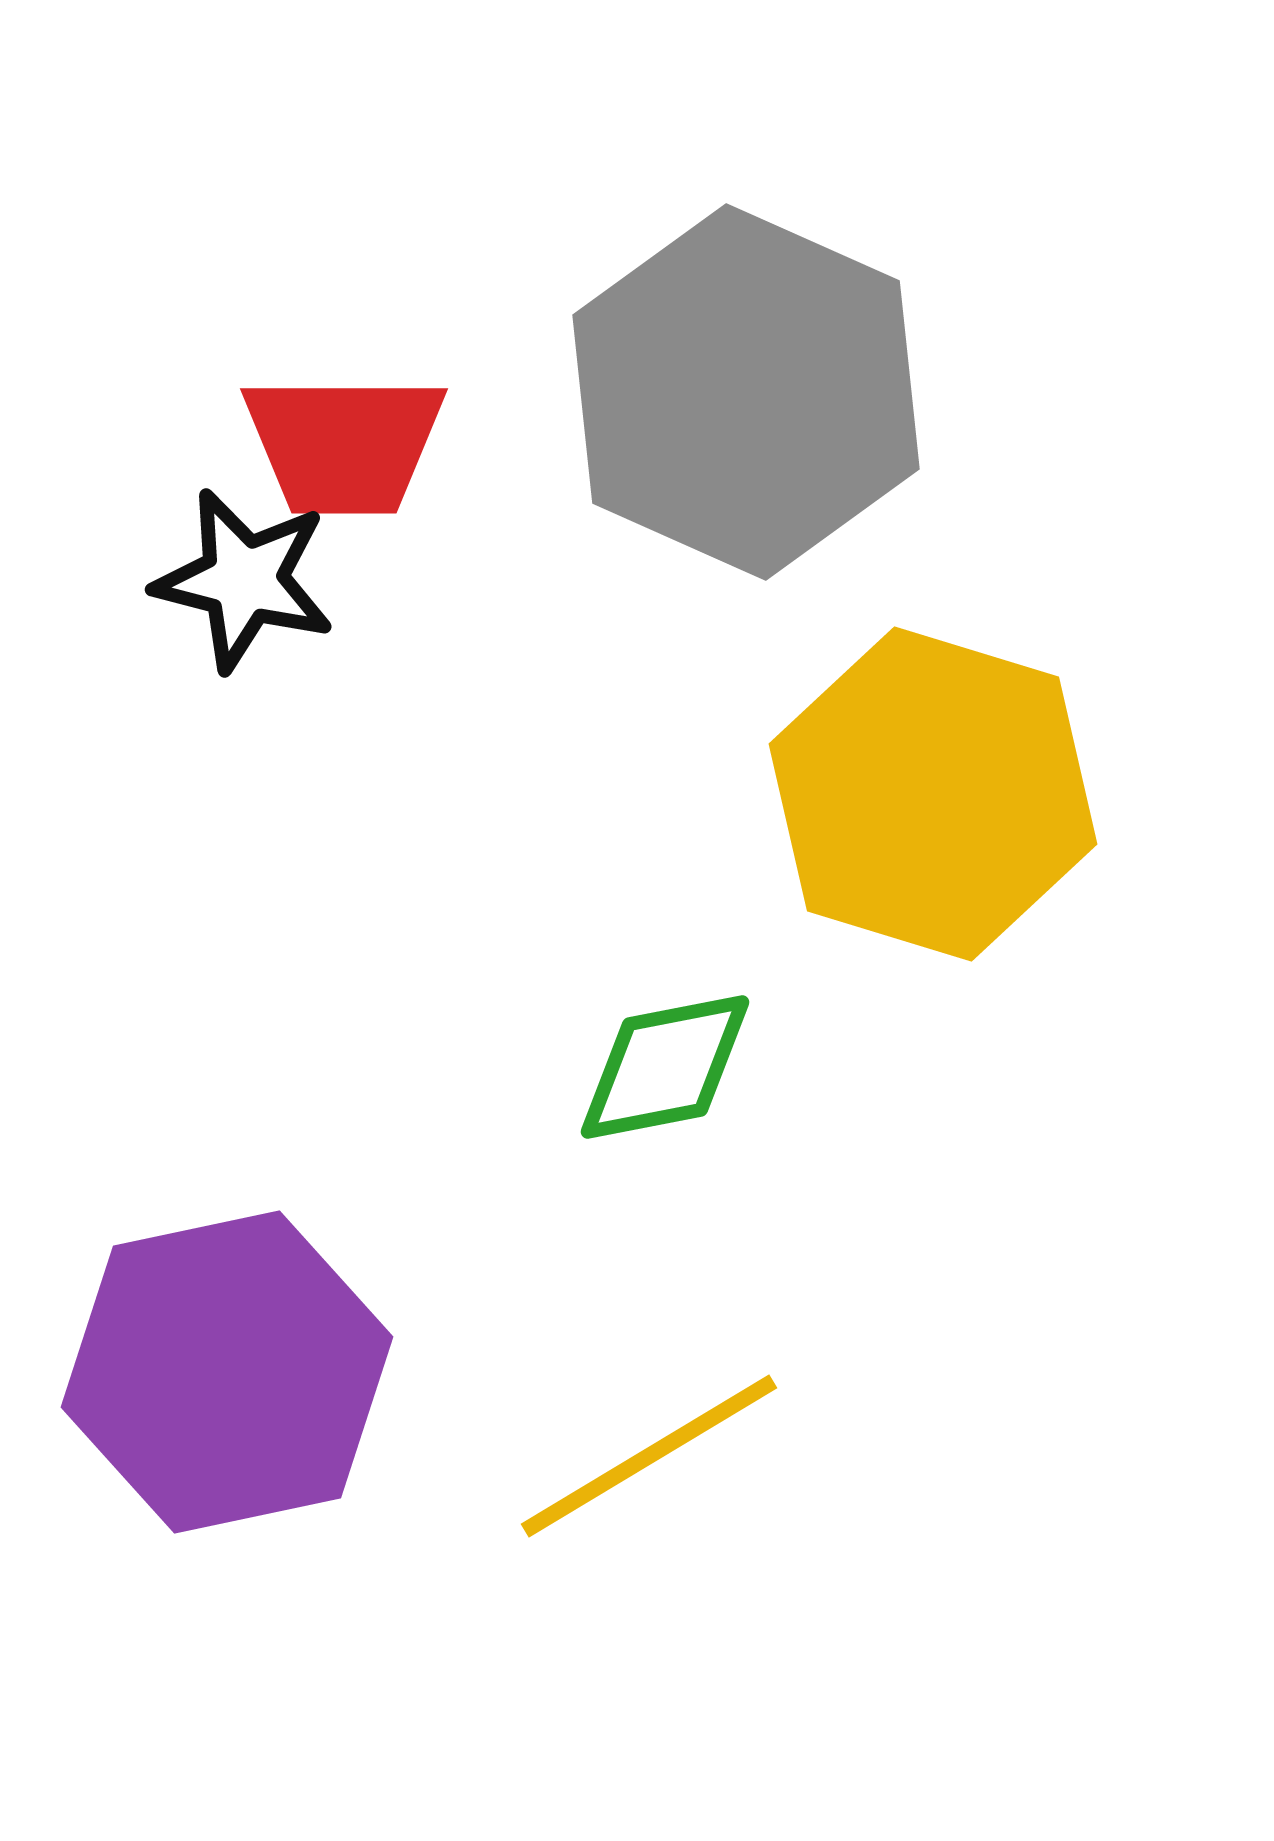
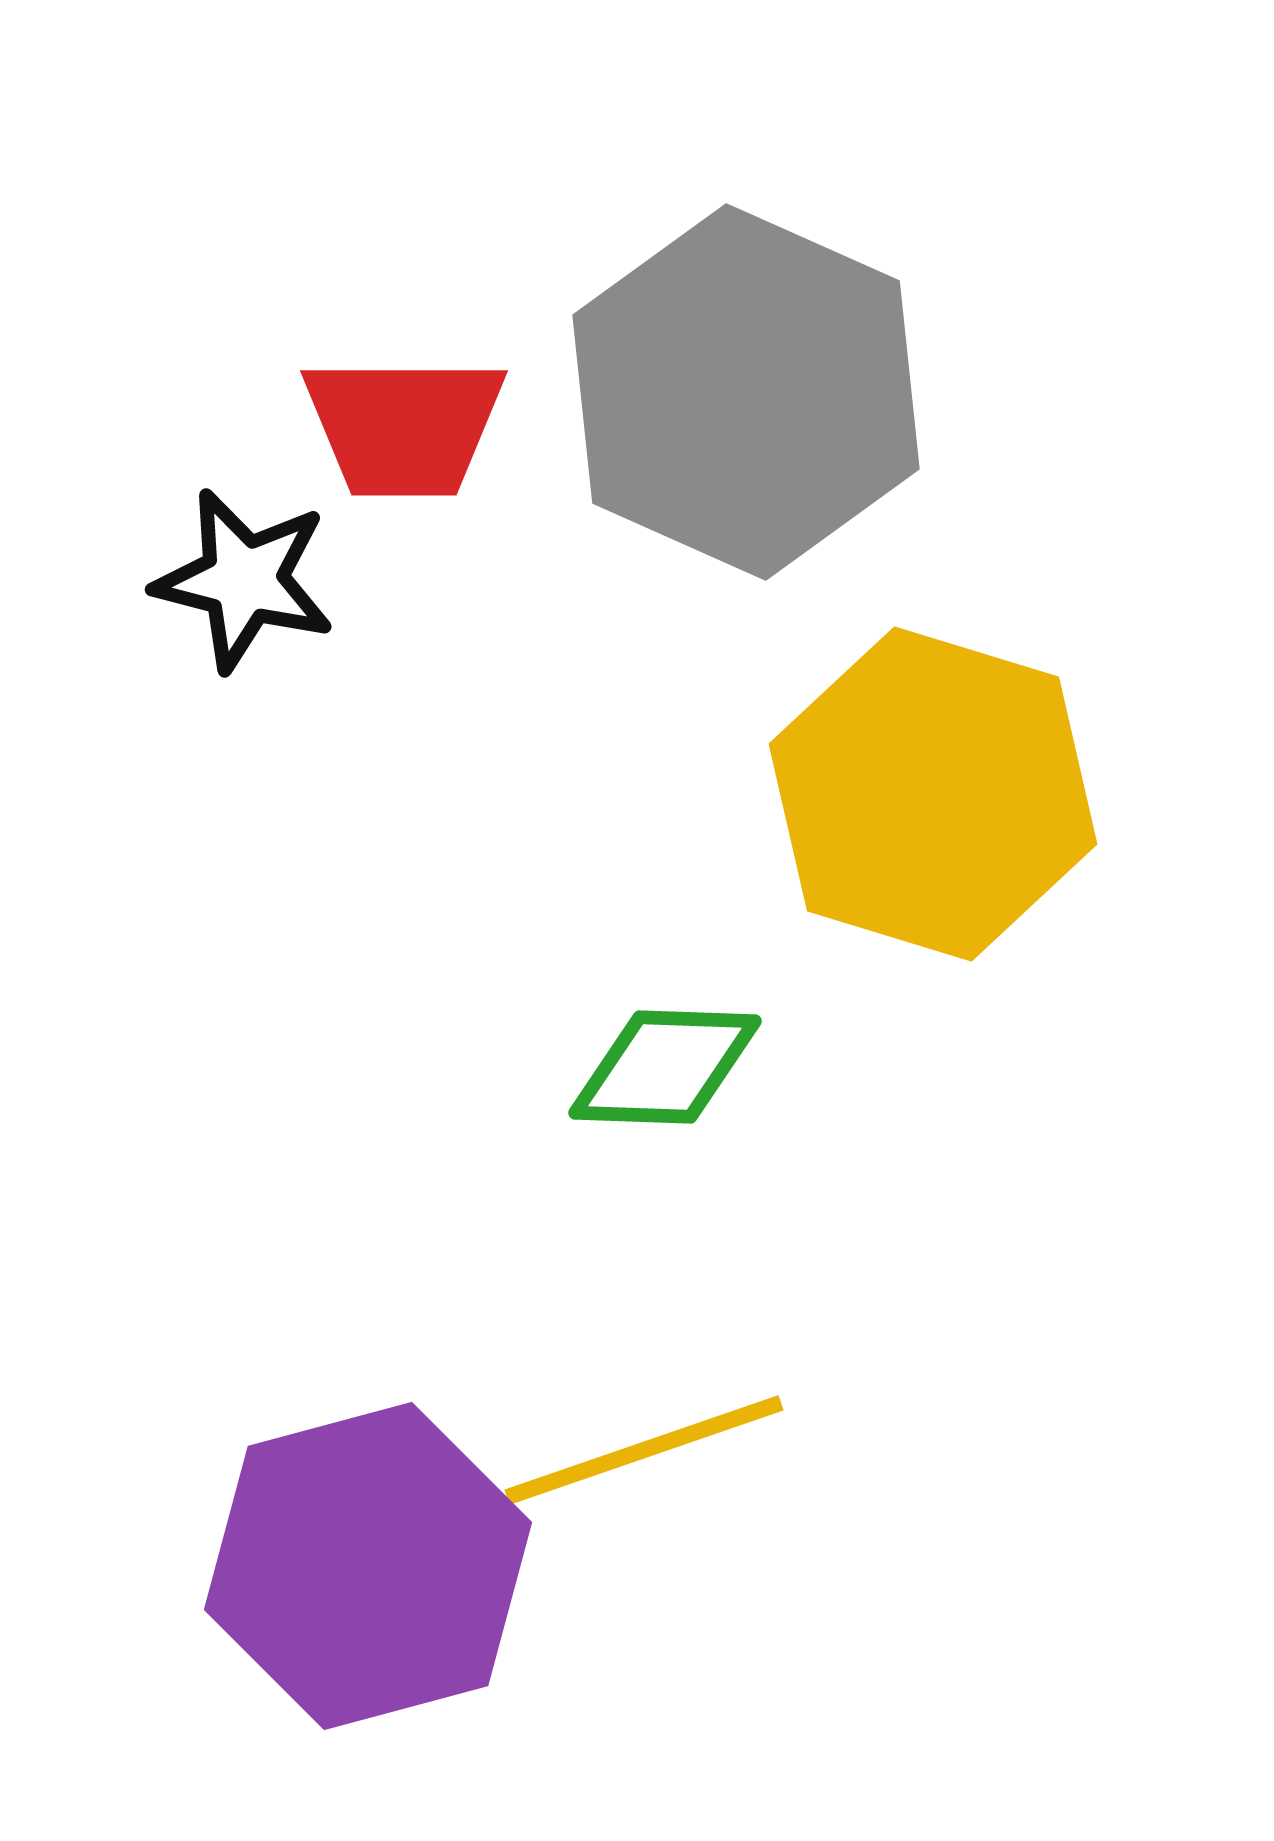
red trapezoid: moved 60 px right, 18 px up
green diamond: rotated 13 degrees clockwise
purple hexagon: moved 141 px right, 194 px down; rotated 3 degrees counterclockwise
yellow line: moved 5 px left, 6 px up; rotated 12 degrees clockwise
